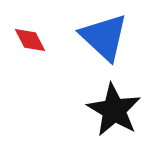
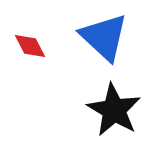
red diamond: moved 6 px down
